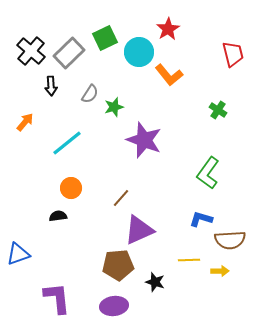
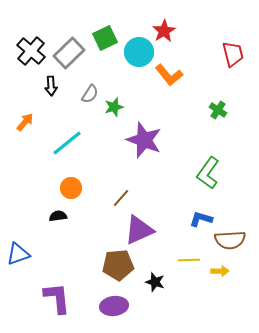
red star: moved 4 px left, 2 px down
